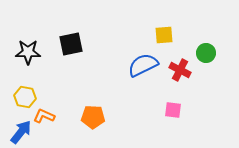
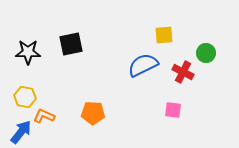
red cross: moved 3 px right, 2 px down
orange pentagon: moved 4 px up
